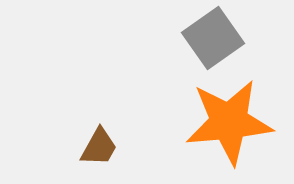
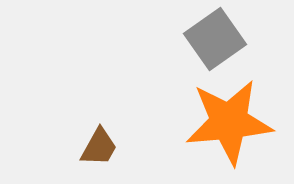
gray square: moved 2 px right, 1 px down
